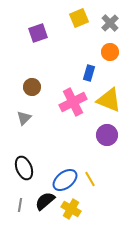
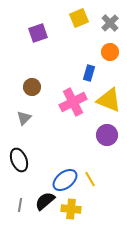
black ellipse: moved 5 px left, 8 px up
yellow cross: rotated 24 degrees counterclockwise
